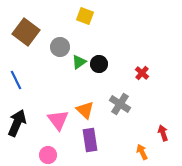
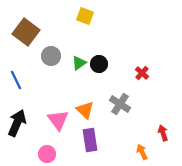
gray circle: moved 9 px left, 9 px down
green triangle: moved 1 px down
pink circle: moved 1 px left, 1 px up
